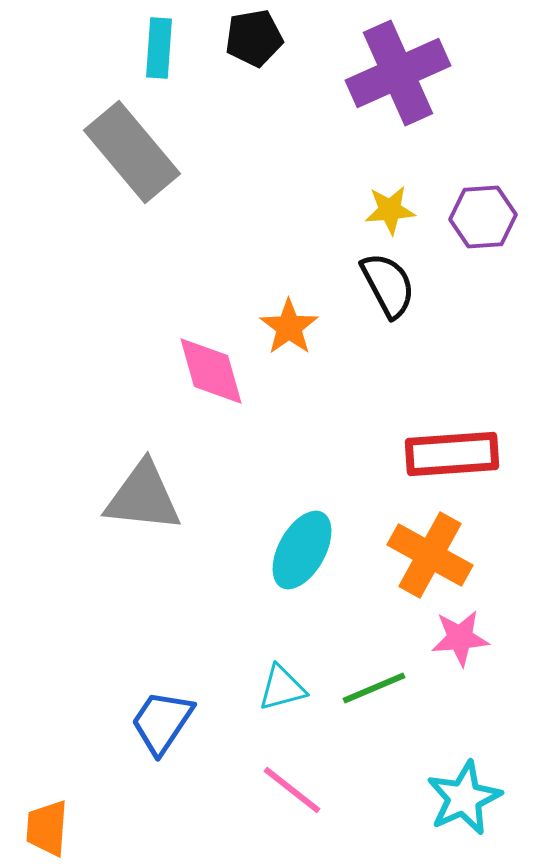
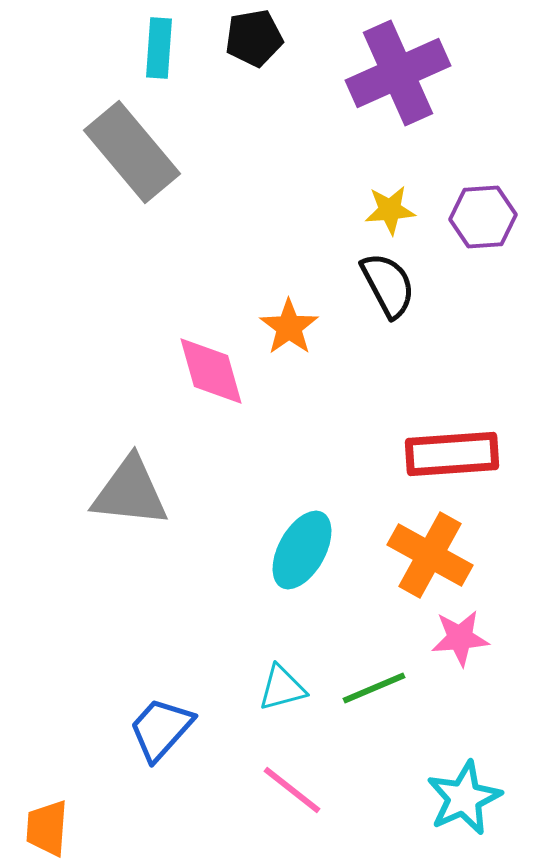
gray triangle: moved 13 px left, 5 px up
blue trapezoid: moved 1 px left, 7 px down; rotated 8 degrees clockwise
